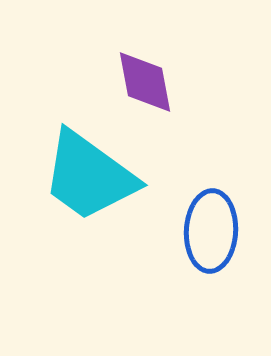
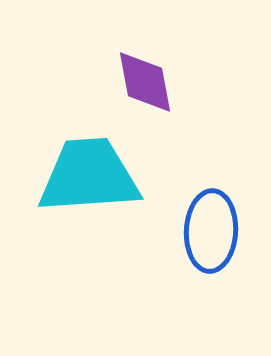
cyan trapezoid: rotated 140 degrees clockwise
